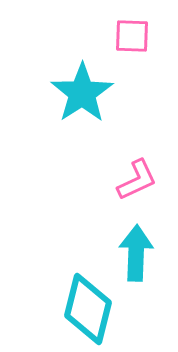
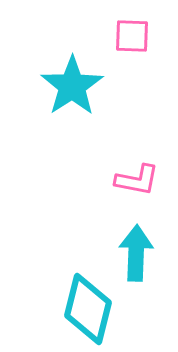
cyan star: moved 10 px left, 7 px up
pink L-shape: rotated 36 degrees clockwise
